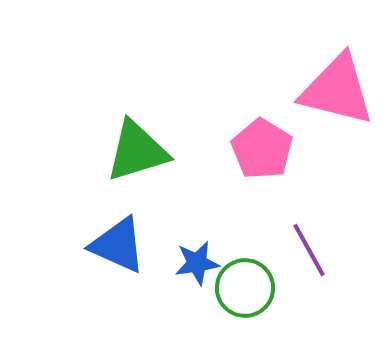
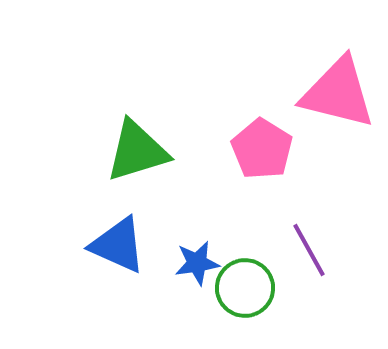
pink triangle: moved 1 px right, 3 px down
